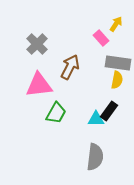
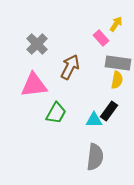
pink triangle: moved 5 px left
cyan triangle: moved 2 px left, 1 px down
